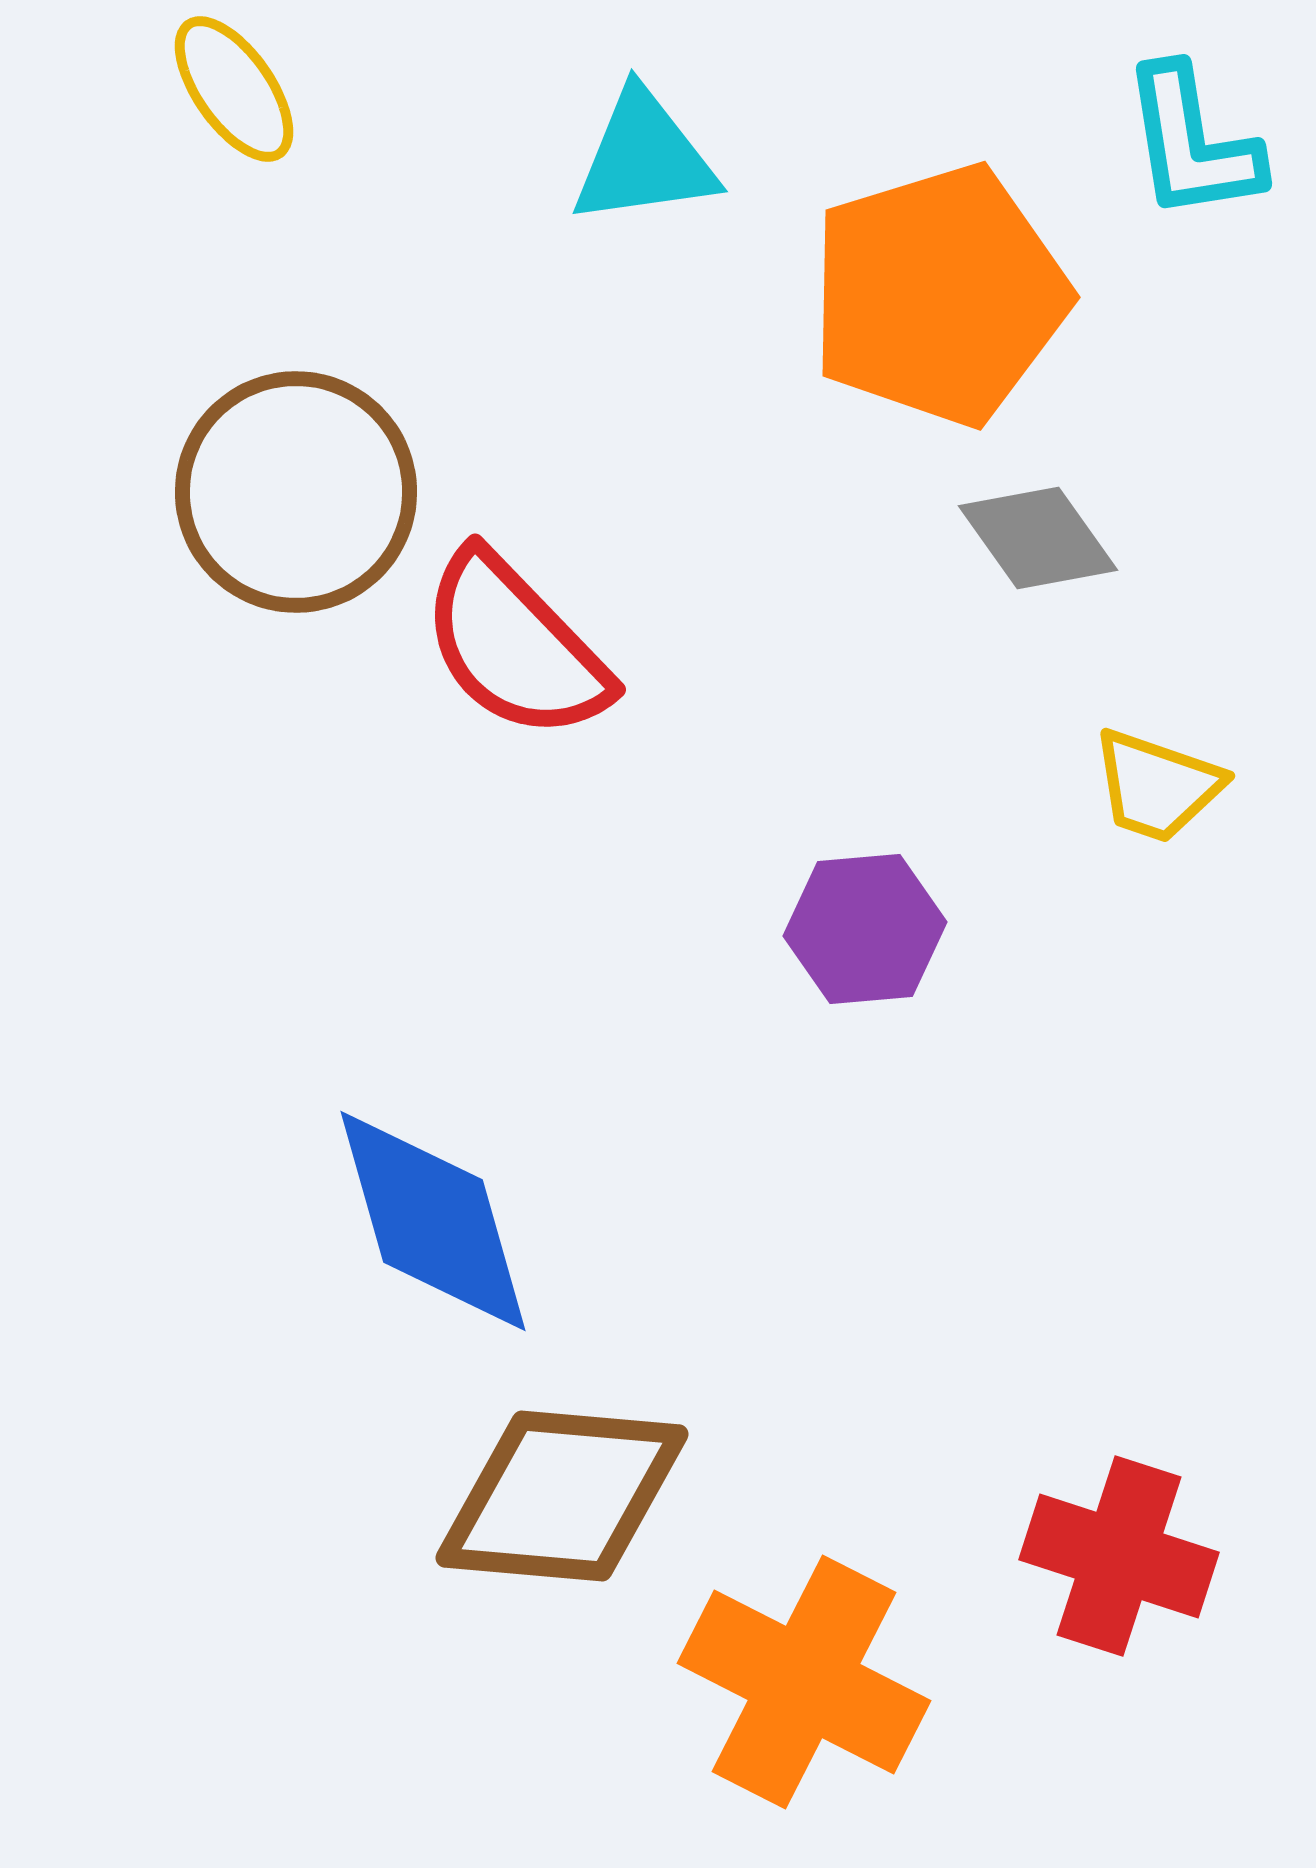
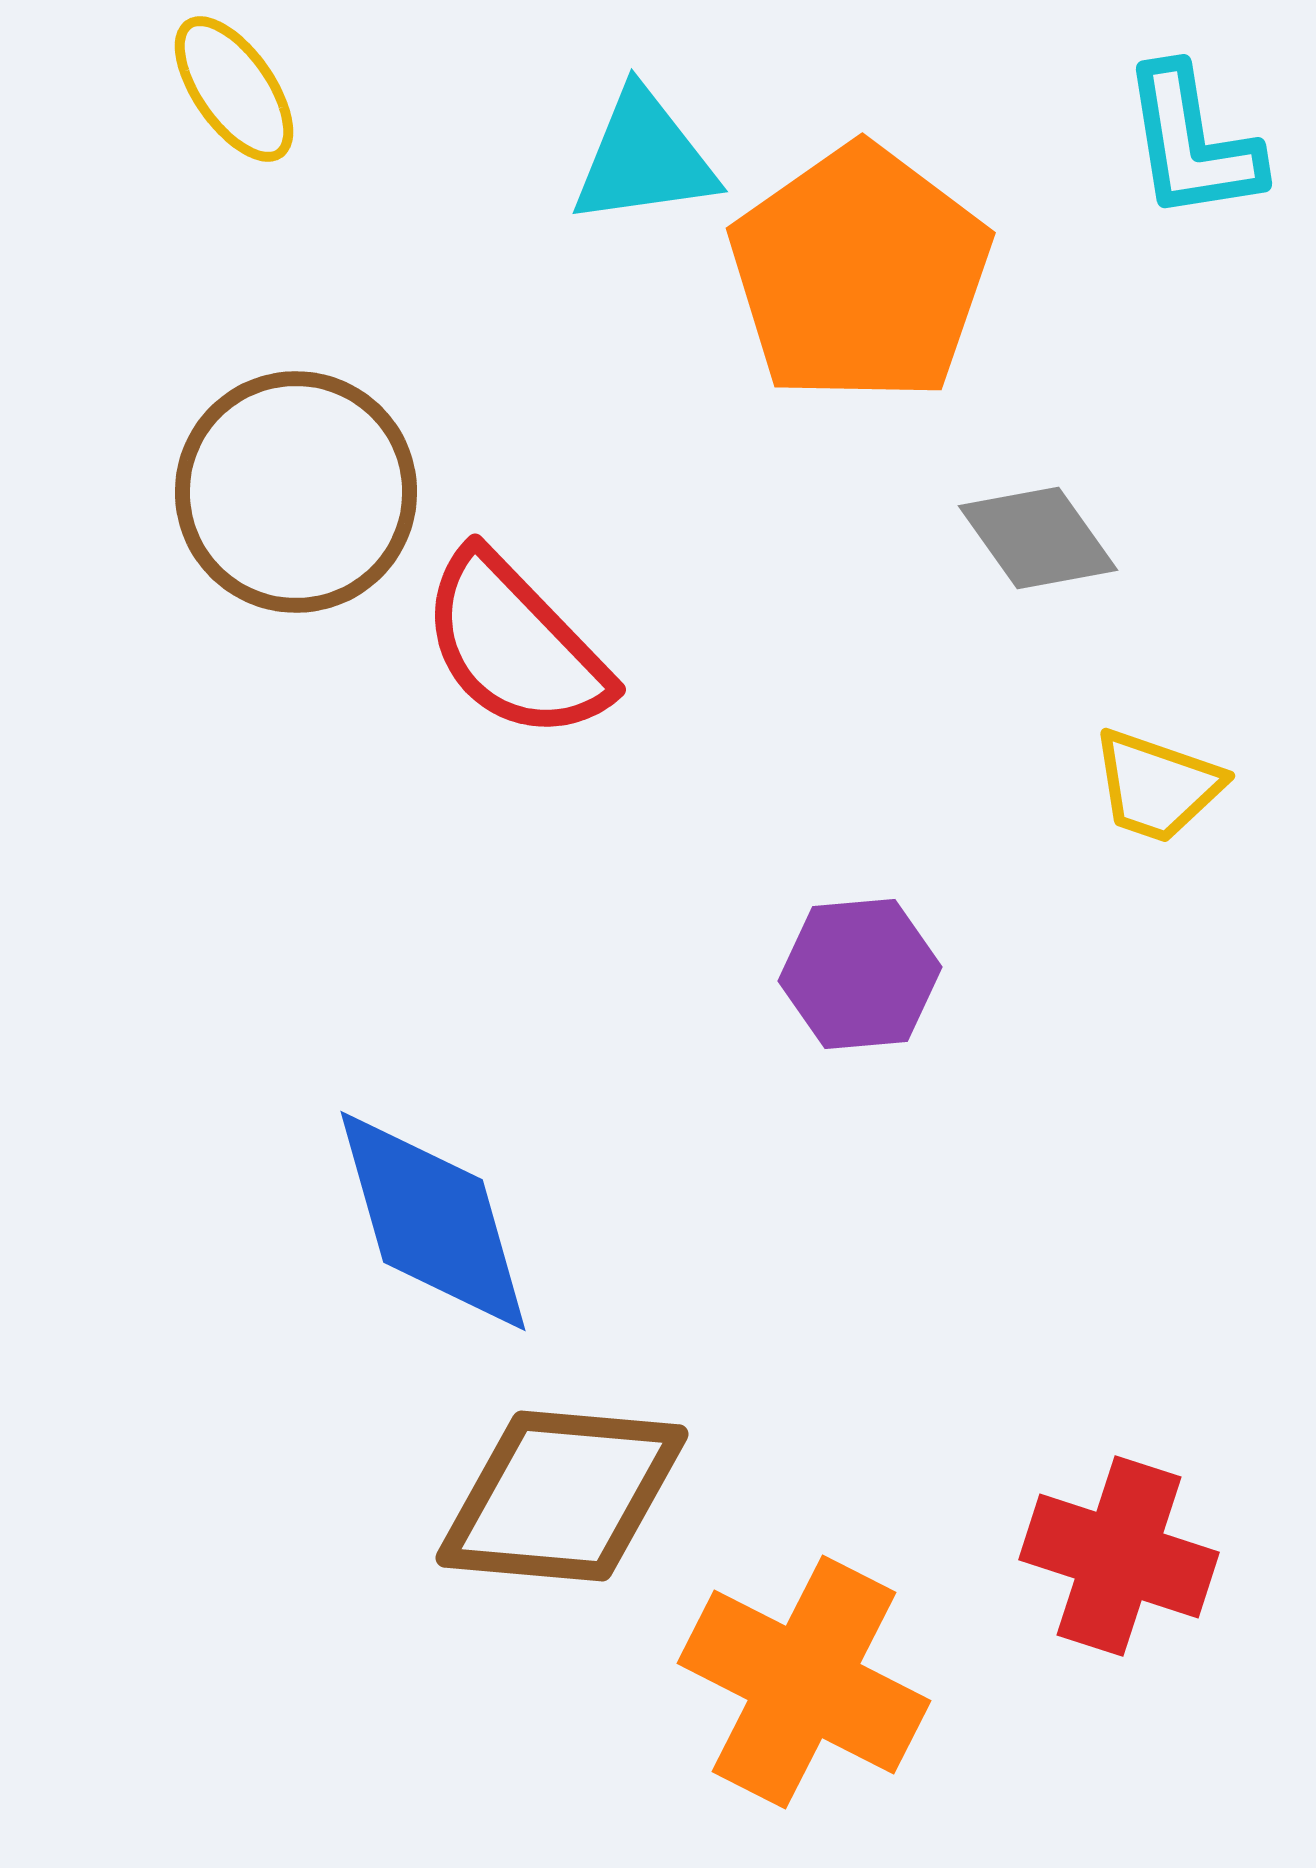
orange pentagon: moved 79 px left, 21 px up; rotated 18 degrees counterclockwise
purple hexagon: moved 5 px left, 45 px down
